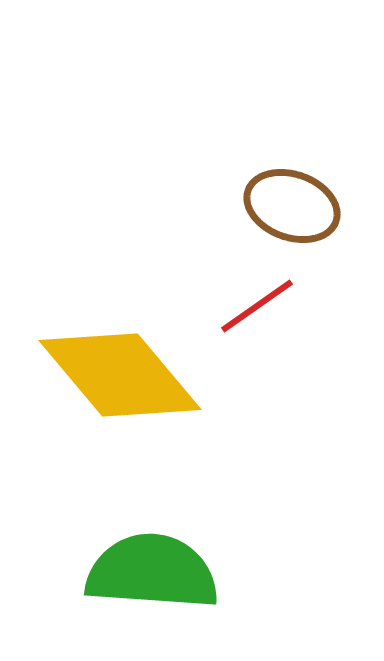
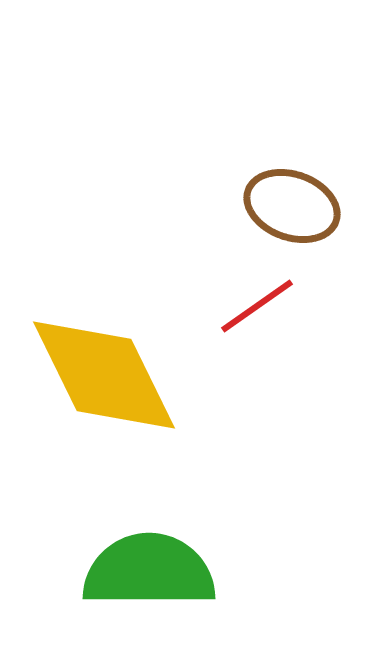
yellow diamond: moved 16 px left; rotated 14 degrees clockwise
green semicircle: moved 3 px left, 1 px up; rotated 4 degrees counterclockwise
